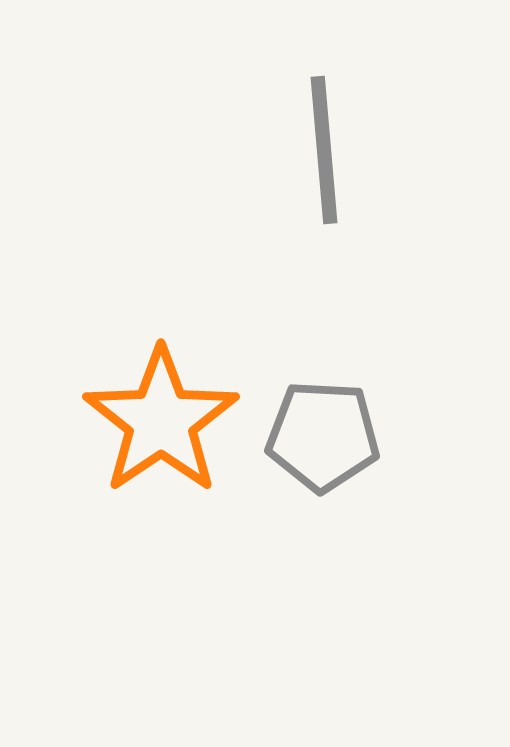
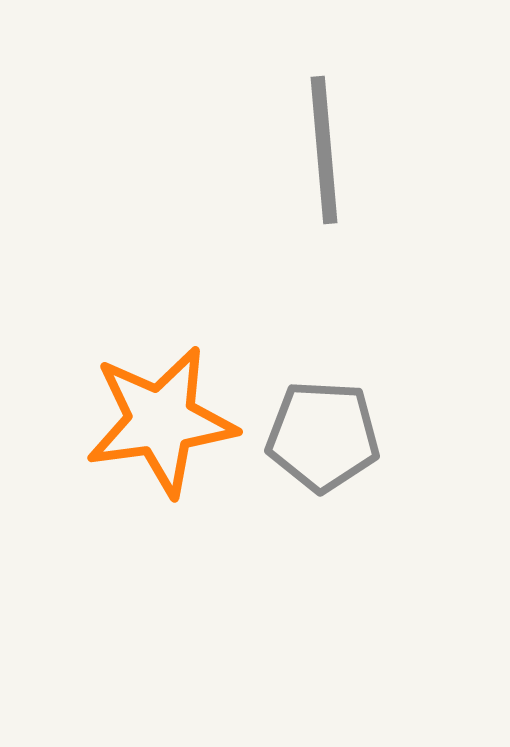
orange star: rotated 26 degrees clockwise
